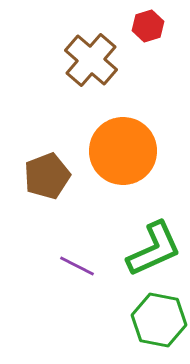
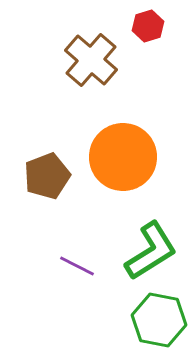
orange circle: moved 6 px down
green L-shape: moved 3 px left, 2 px down; rotated 8 degrees counterclockwise
